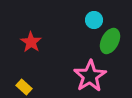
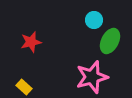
red star: rotated 25 degrees clockwise
pink star: moved 2 px right, 1 px down; rotated 16 degrees clockwise
